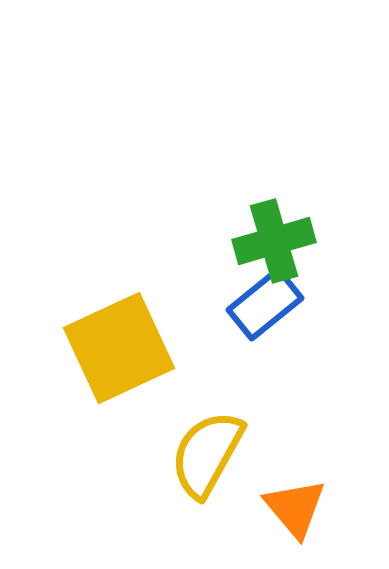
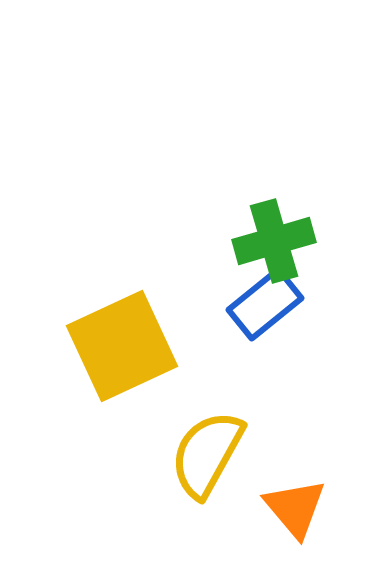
yellow square: moved 3 px right, 2 px up
